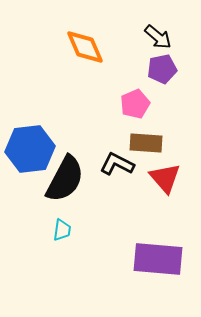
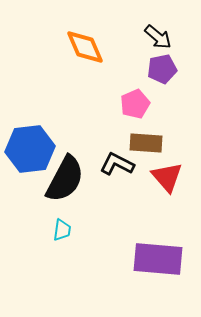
red triangle: moved 2 px right, 1 px up
